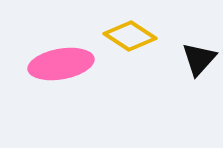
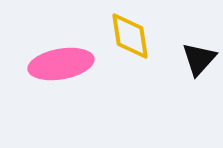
yellow diamond: rotated 48 degrees clockwise
